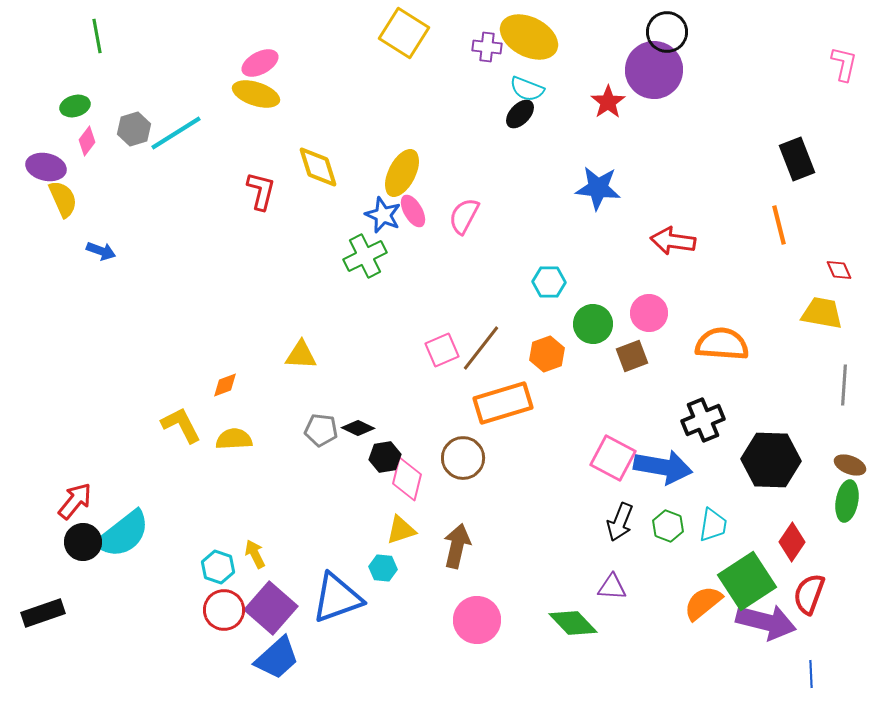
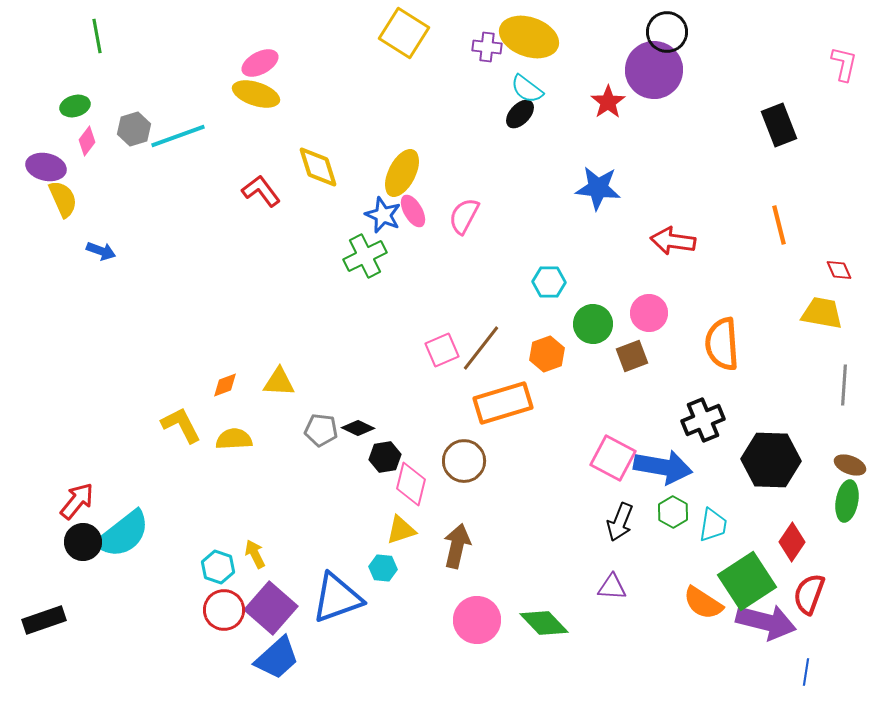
yellow ellipse at (529, 37): rotated 8 degrees counterclockwise
cyan semicircle at (527, 89): rotated 16 degrees clockwise
cyan line at (176, 133): moved 2 px right, 3 px down; rotated 12 degrees clockwise
black rectangle at (797, 159): moved 18 px left, 34 px up
red L-shape at (261, 191): rotated 51 degrees counterclockwise
orange semicircle at (722, 344): rotated 98 degrees counterclockwise
yellow triangle at (301, 355): moved 22 px left, 27 px down
brown circle at (463, 458): moved 1 px right, 3 px down
pink diamond at (407, 479): moved 4 px right, 5 px down
red arrow at (75, 501): moved 2 px right
green hexagon at (668, 526): moved 5 px right, 14 px up; rotated 8 degrees clockwise
orange semicircle at (703, 603): rotated 108 degrees counterclockwise
black rectangle at (43, 613): moved 1 px right, 7 px down
green diamond at (573, 623): moved 29 px left
blue line at (811, 674): moved 5 px left, 2 px up; rotated 12 degrees clockwise
